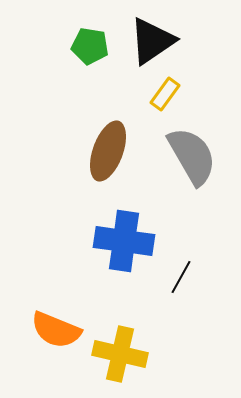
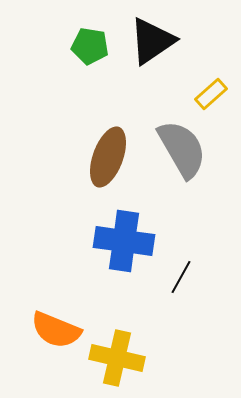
yellow rectangle: moved 46 px right; rotated 12 degrees clockwise
brown ellipse: moved 6 px down
gray semicircle: moved 10 px left, 7 px up
yellow cross: moved 3 px left, 4 px down
